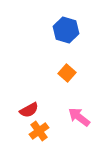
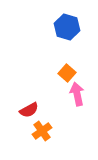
blue hexagon: moved 1 px right, 3 px up
pink arrow: moved 2 px left, 23 px up; rotated 40 degrees clockwise
orange cross: moved 3 px right
